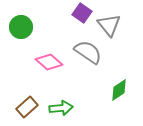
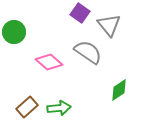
purple square: moved 2 px left
green circle: moved 7 px left, 5 px down
green arrow: moved 2 px left
